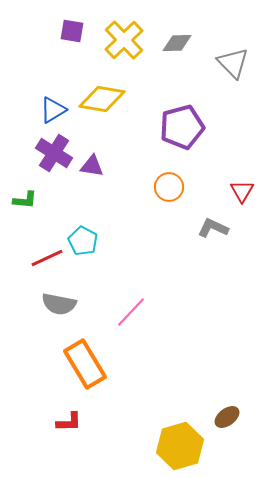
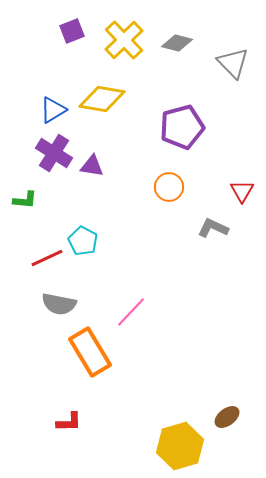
purple square: rotated 30 degrees counterclockwise
gray diamond: rotated 16 degrees clockwise
orange rectangle: moved 5 px right, 12 px up
